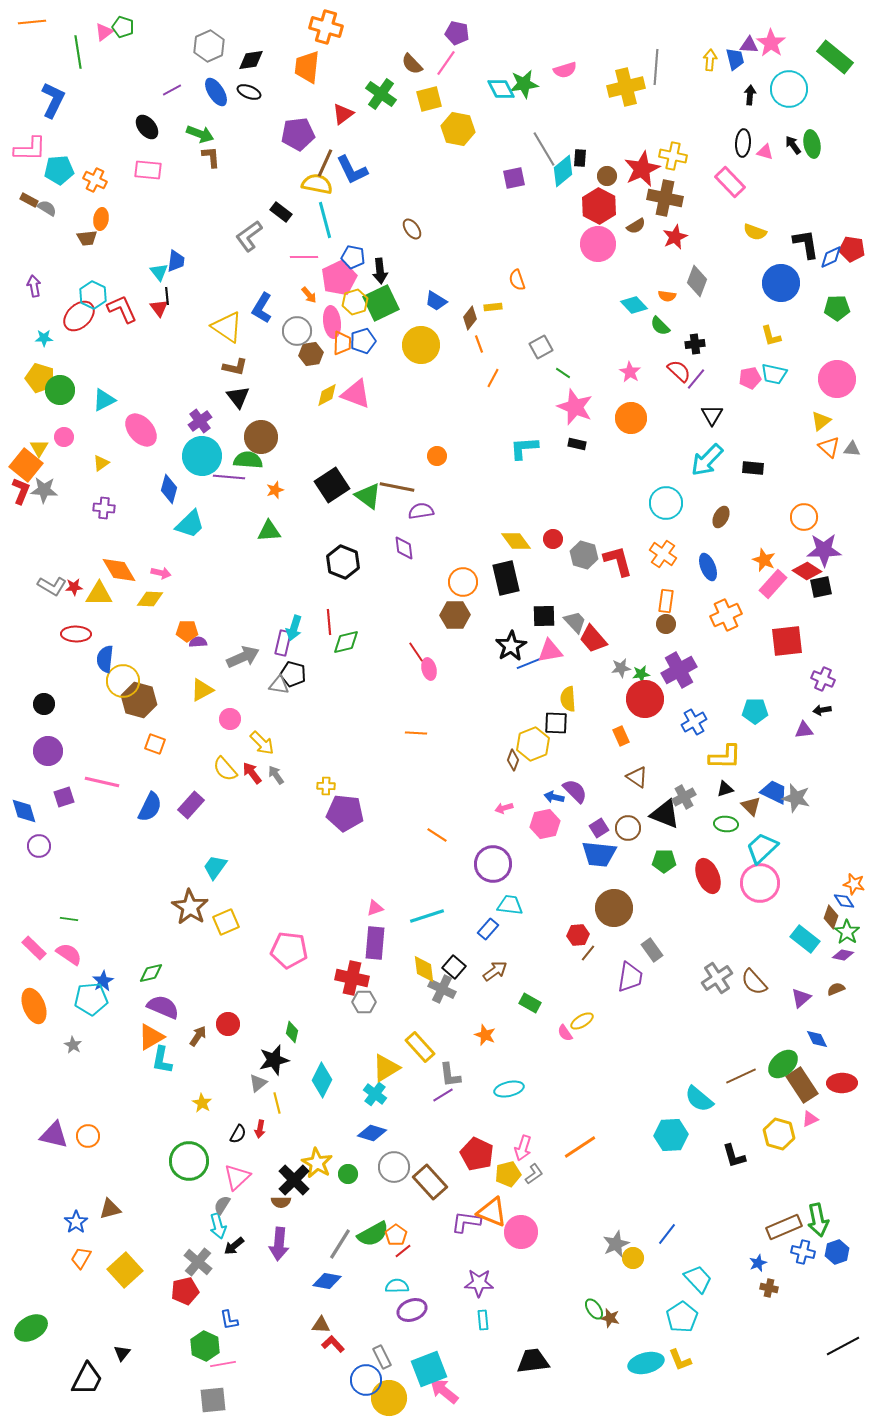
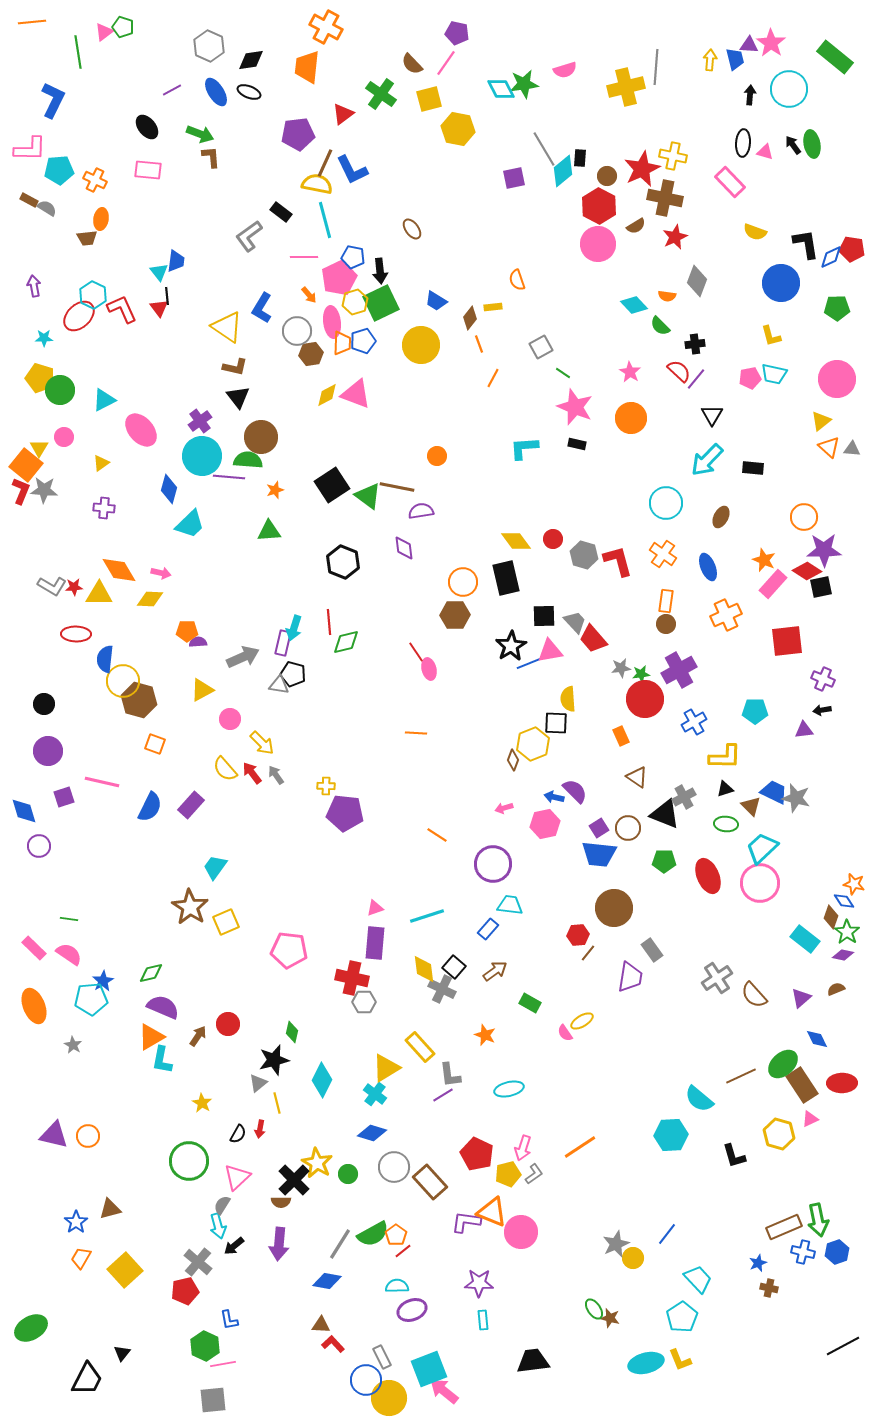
orange cross at (326, 27): rotated 12 degrees clockwise
gray hexagon at (209, 46): rotated 12 degrees counterclockwise
brown semicircle at (754, 982): moved 13 px down
